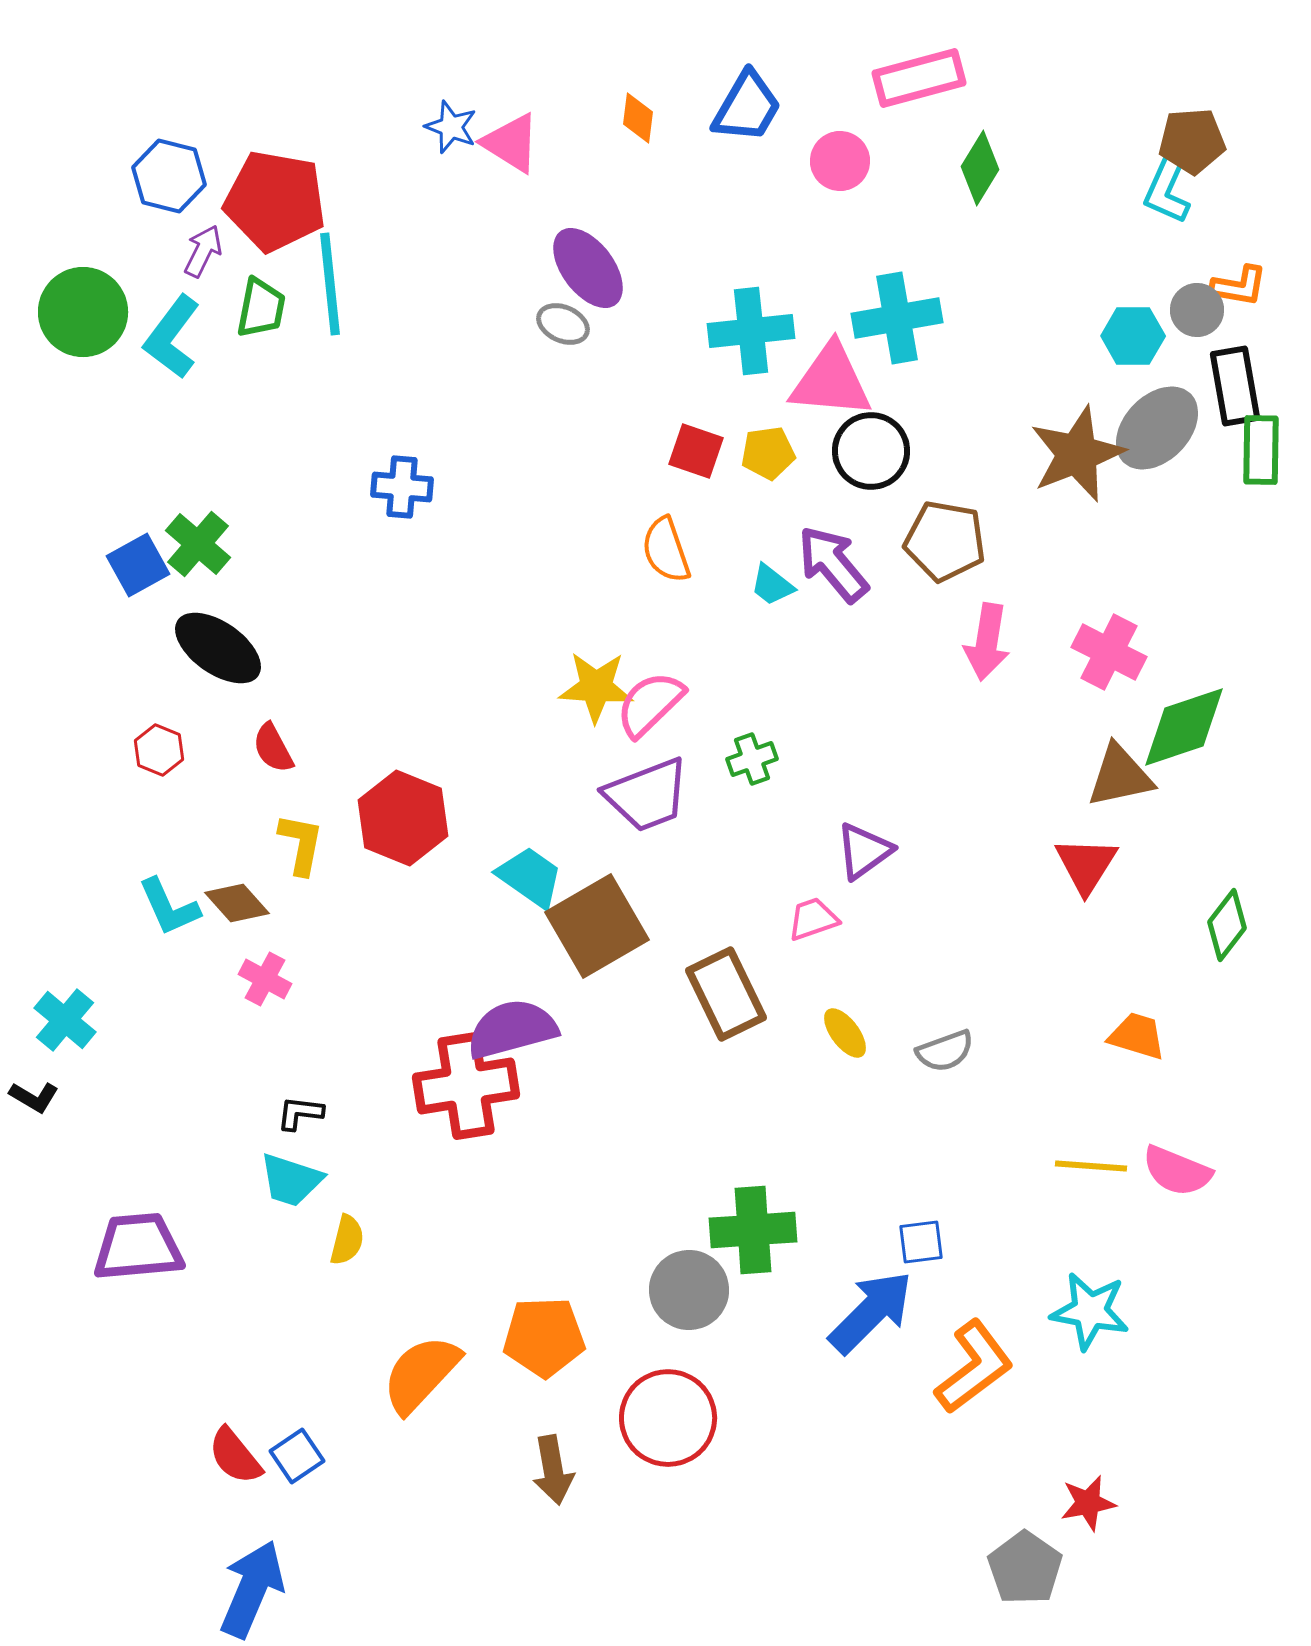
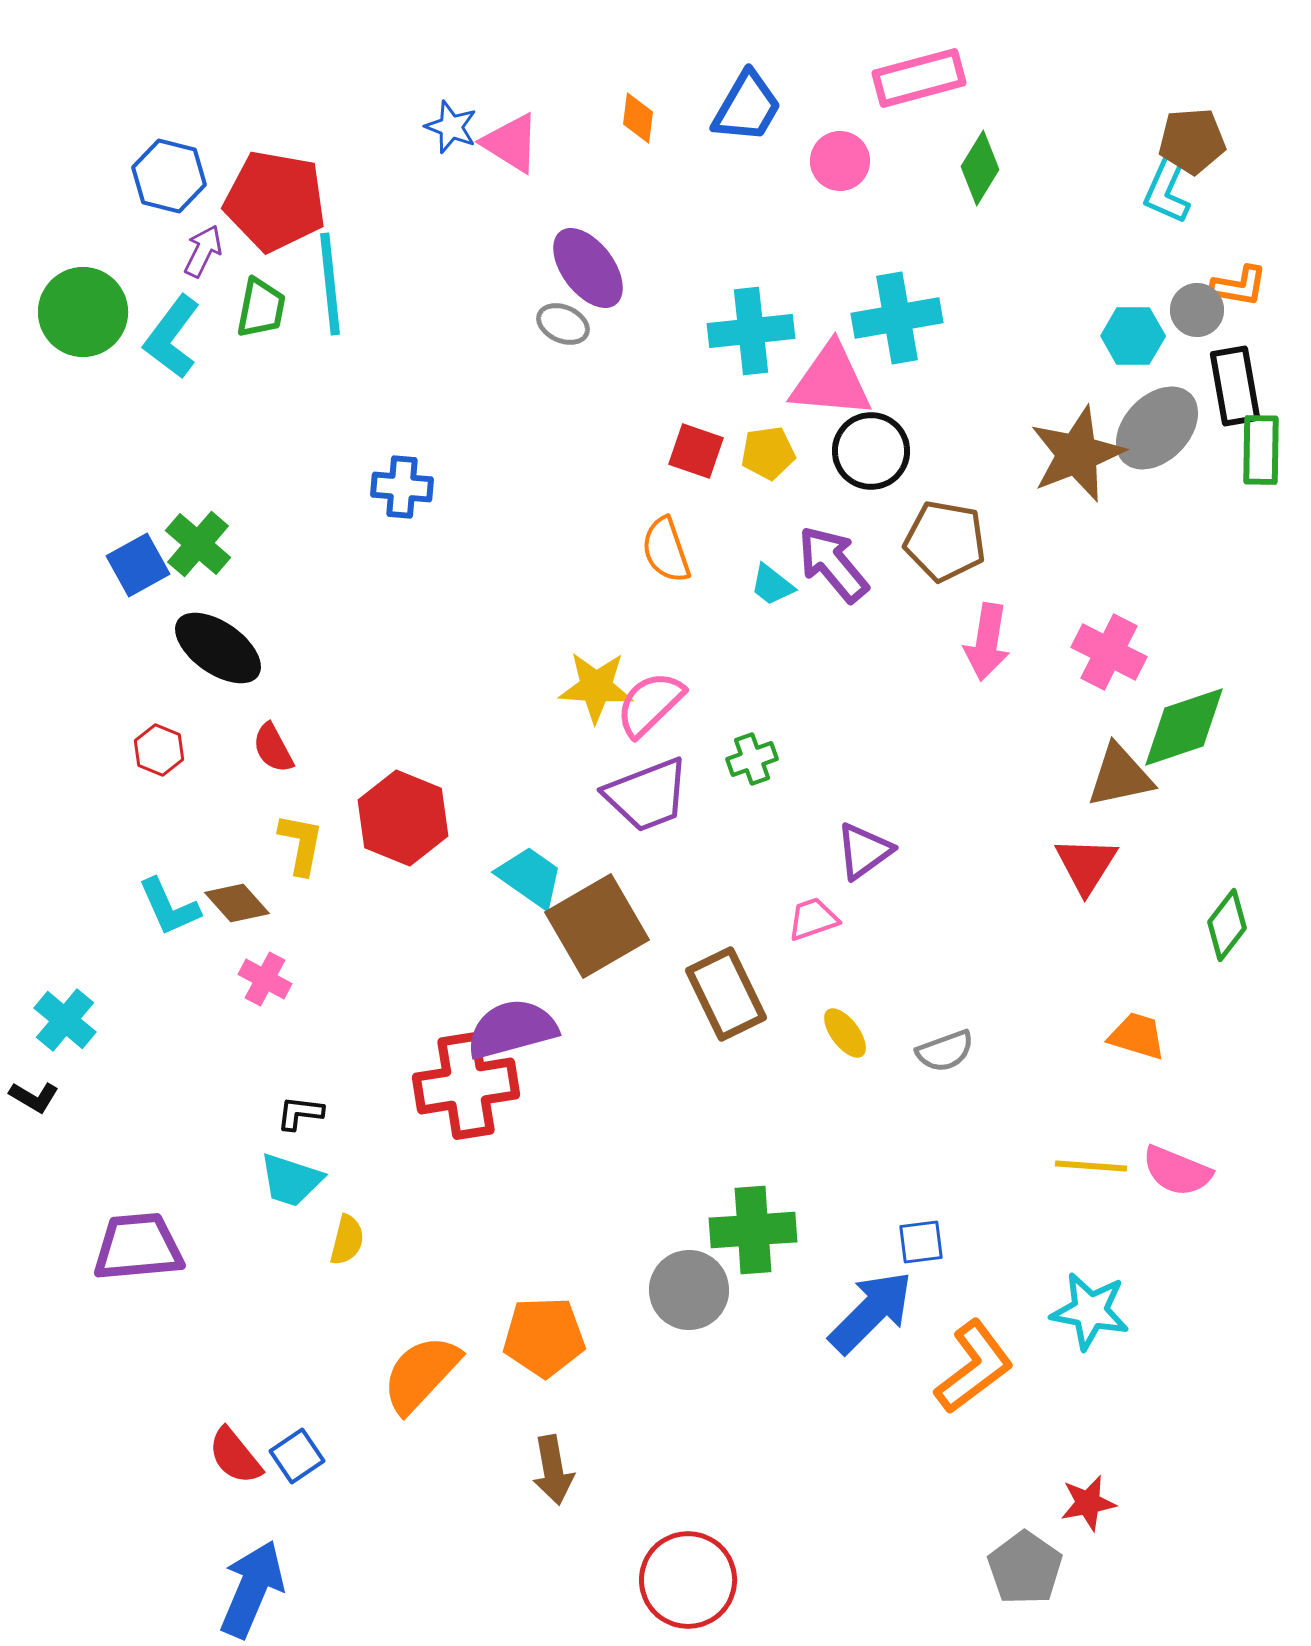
red circle at (668, 1418): moved 20 px right, 162 px down
